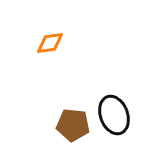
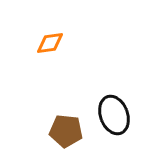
brown pentagon: moved 7 px left, 6 px down
